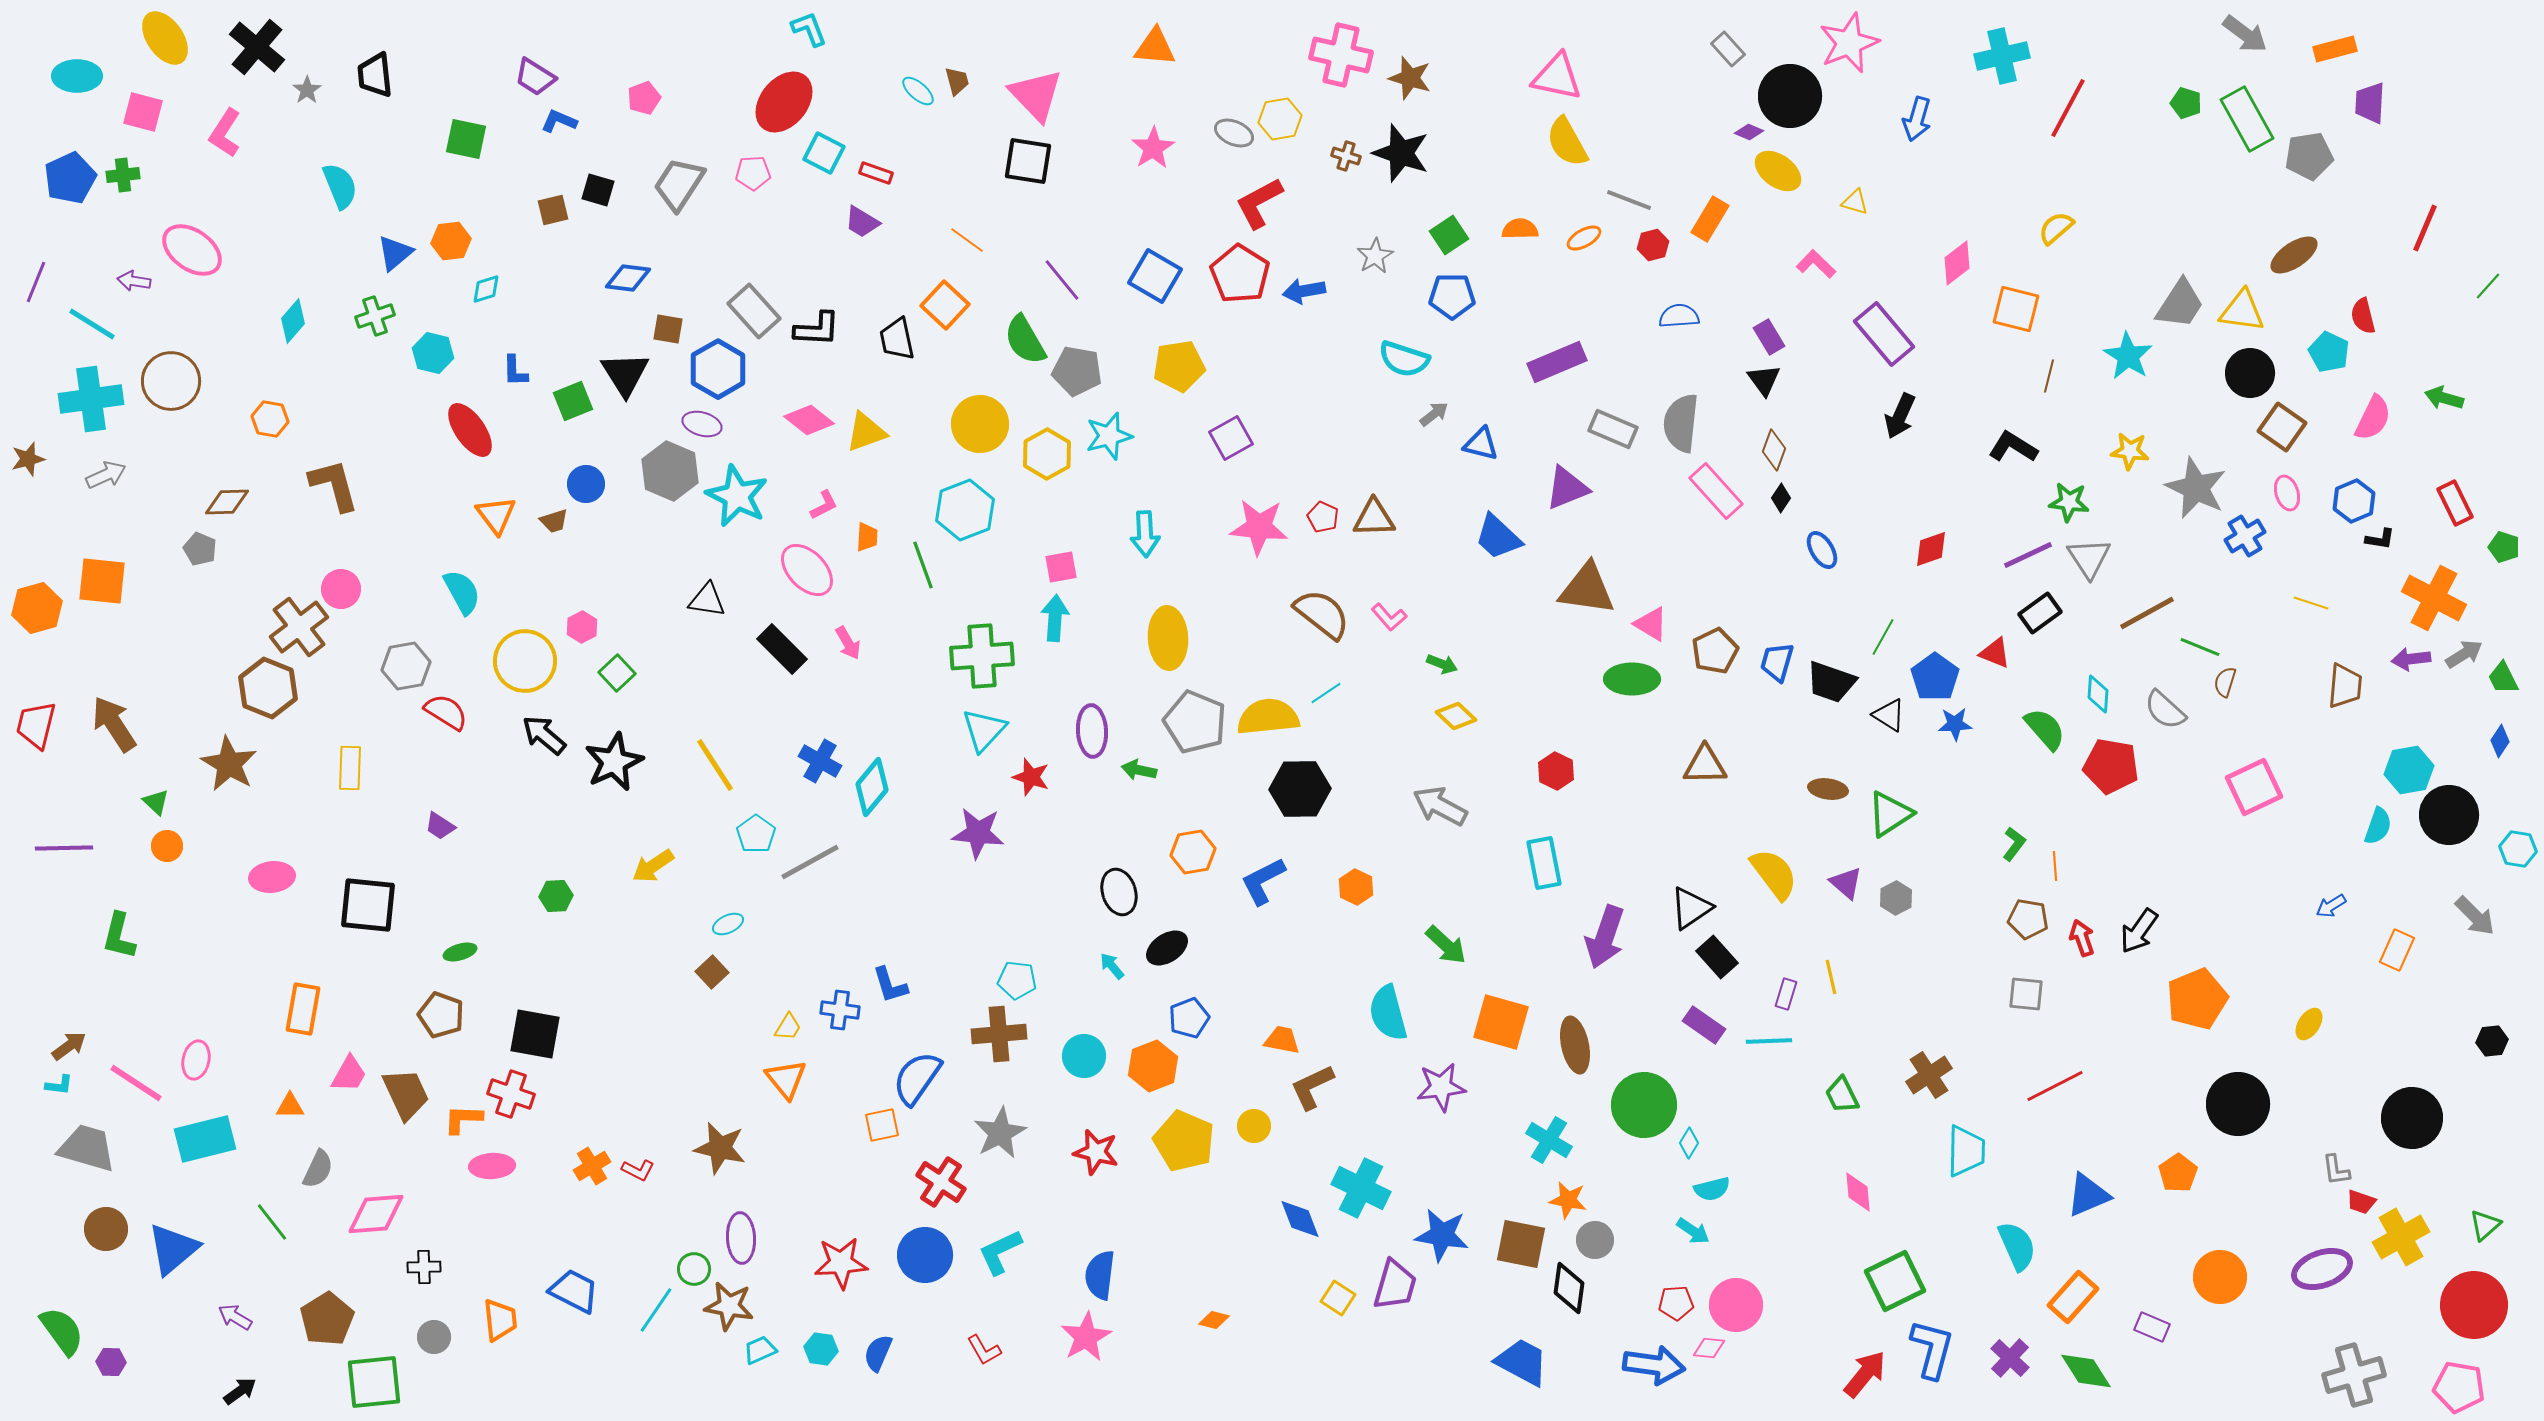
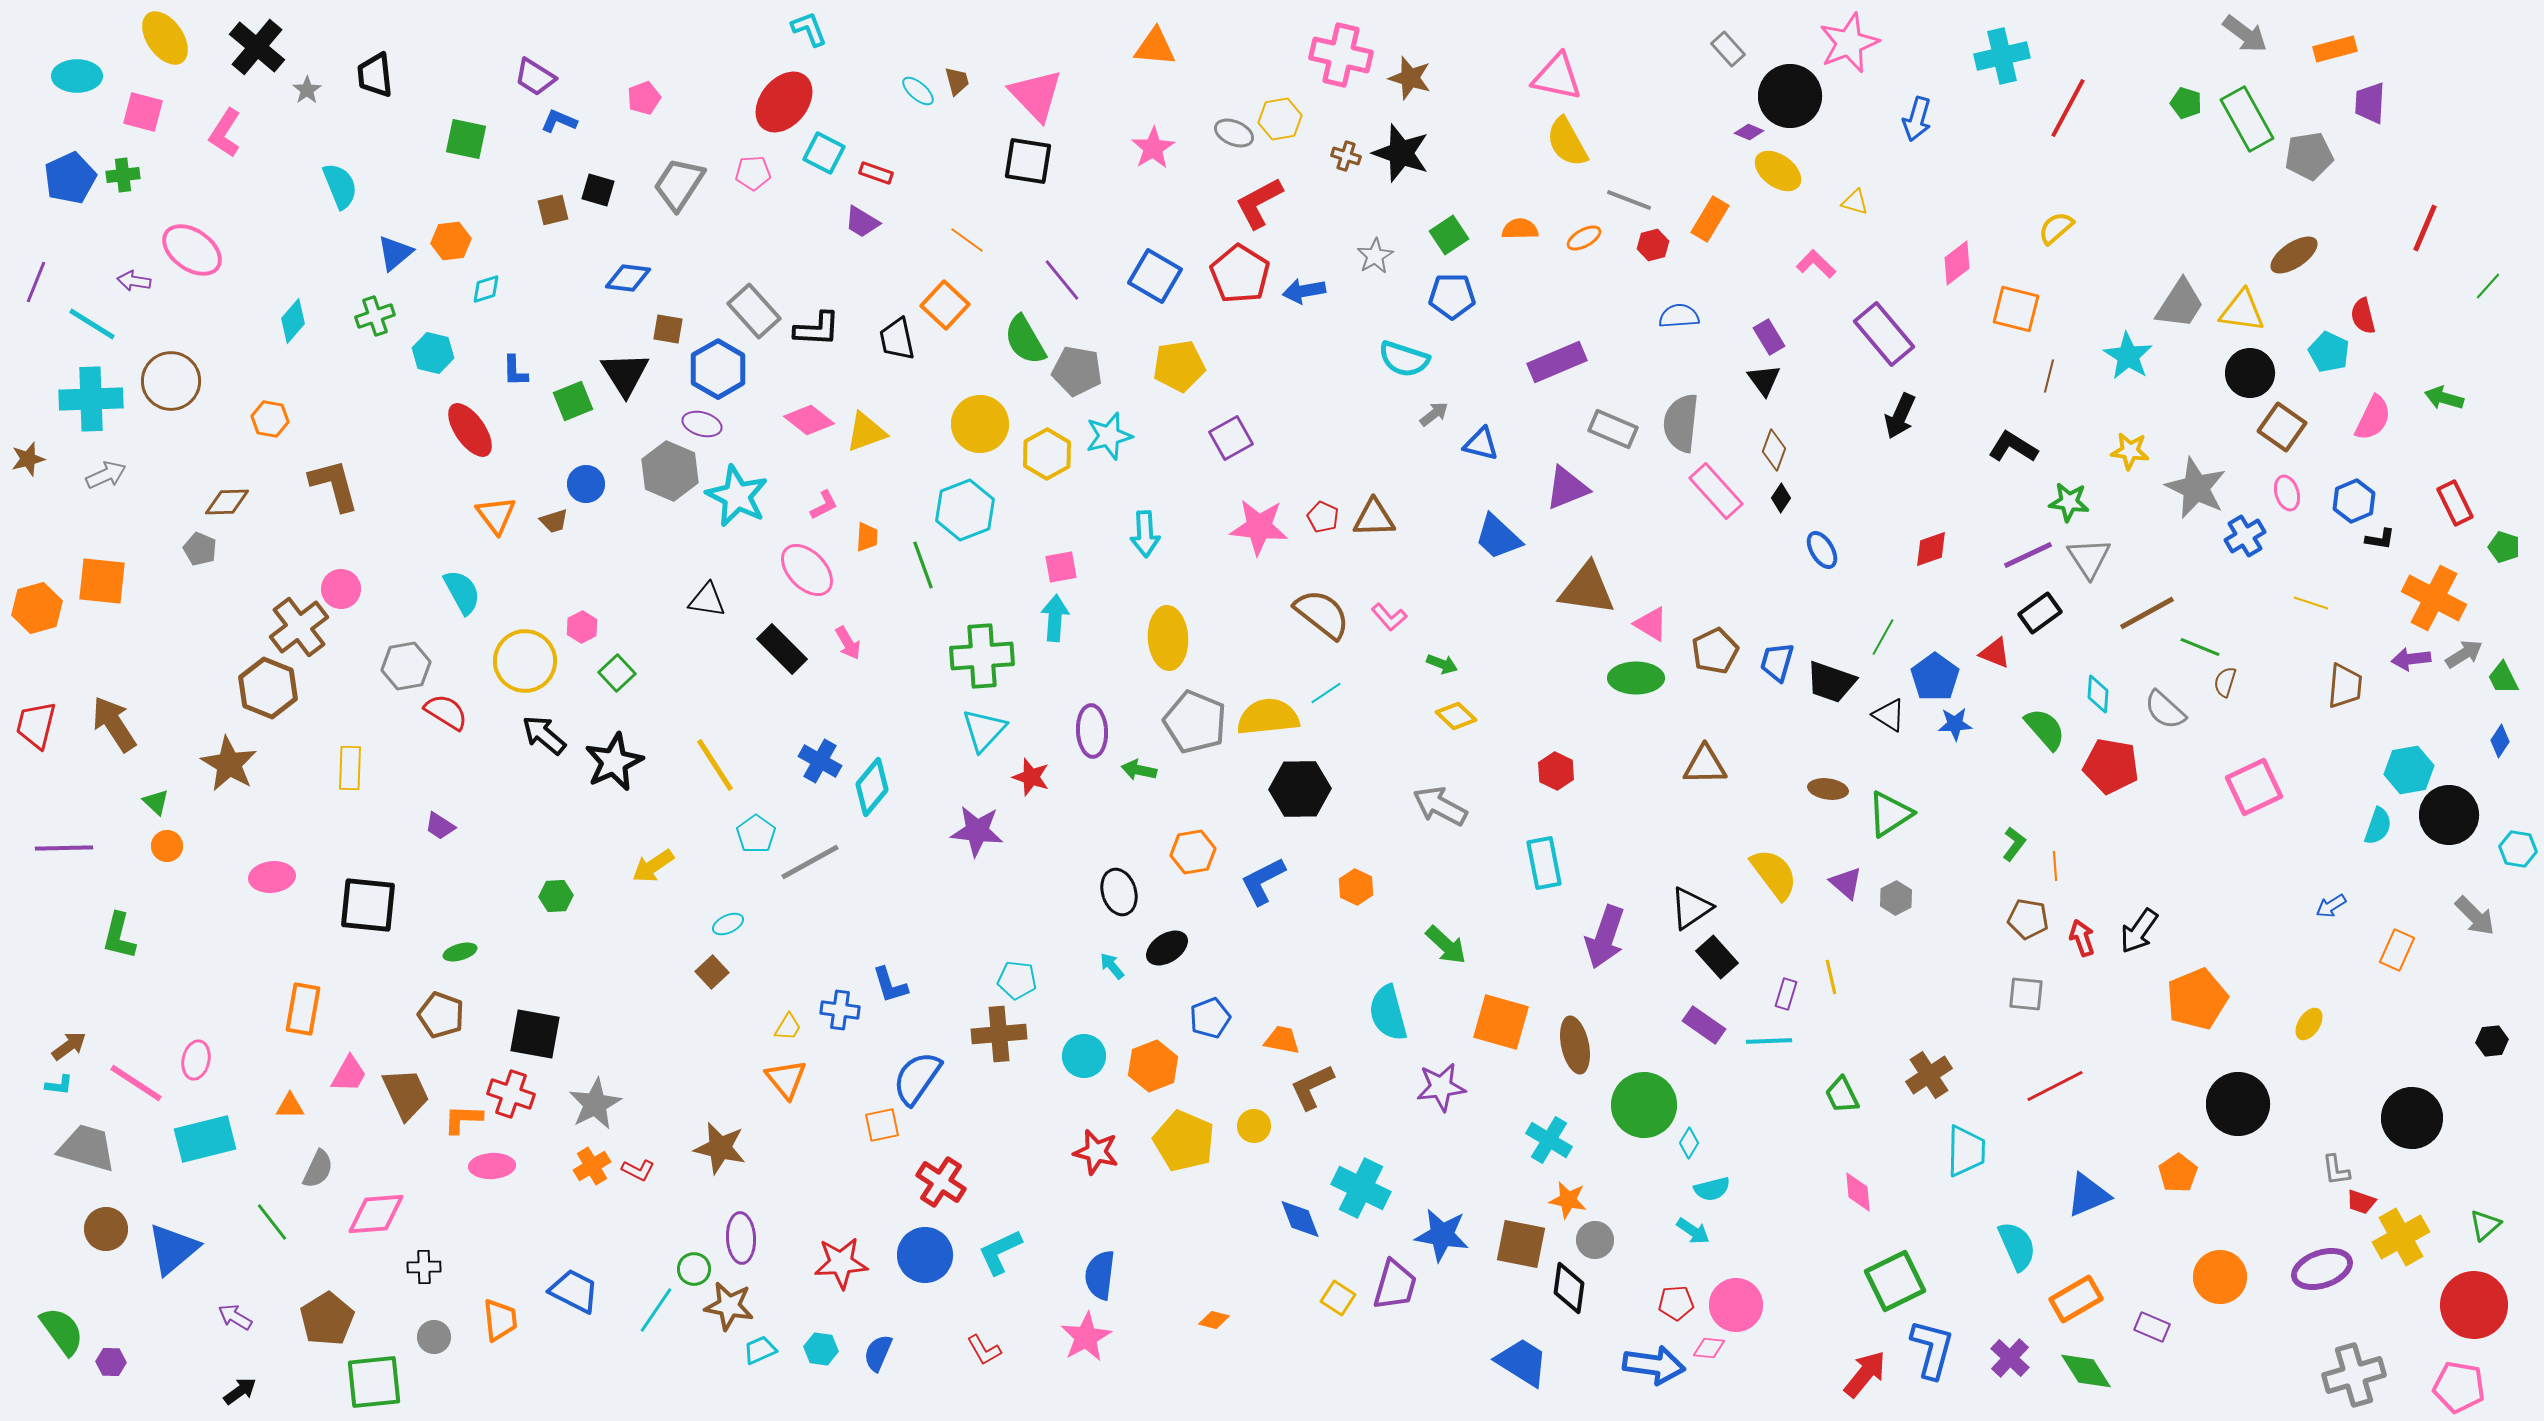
cyan cross at (91, 399): rotated 6 degrees clockwise
green ellipse at (1632, 679): moved 4 px right, 1 px up
purple star at (978, 833): moved 1 px left, 2 px up
blue pentagon at (1189, 1018): moved 21 px right
gray star at (1000, 1133): moved 405 px left, 29 px up
orange rectangle at (2073, 1297): moved 3 px right, 2 px down; rotated 18 degrees clockwise
blue trapezoid at (1522, 1362): rotated 4 degrees clockwise
